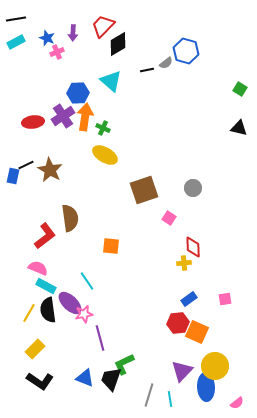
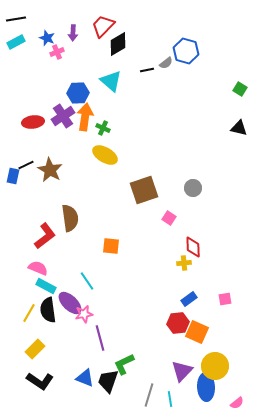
black trapezoid at (111, 379): moved 3 px left, 2 px down
